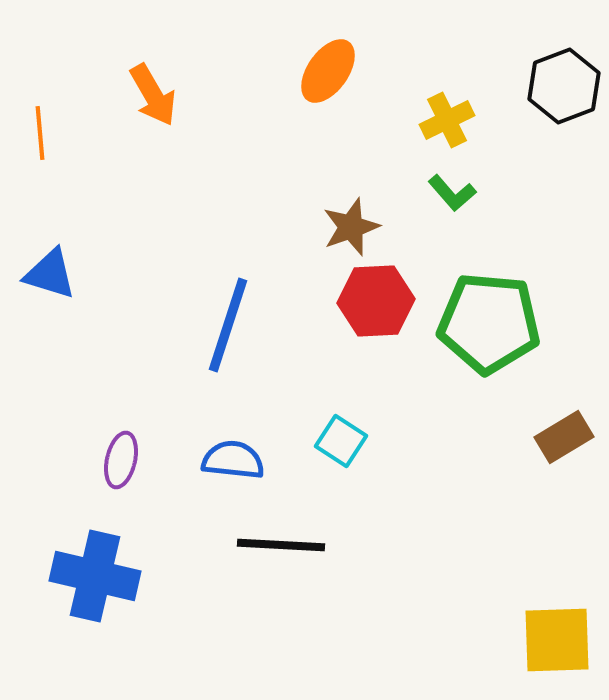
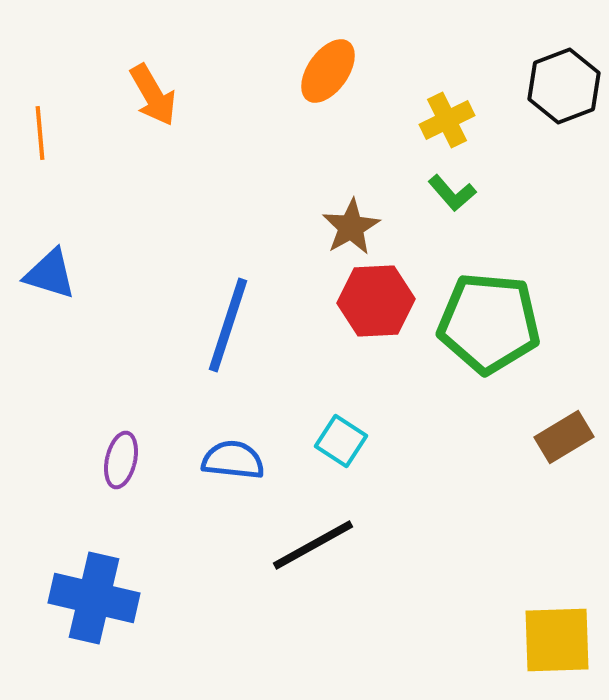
brown star: rotated 10 degrees counterclockwise
black line: moved 32 px right; rotated 32 degrees counterclockwise
blue cross: moved 1 px left, 22 px down
